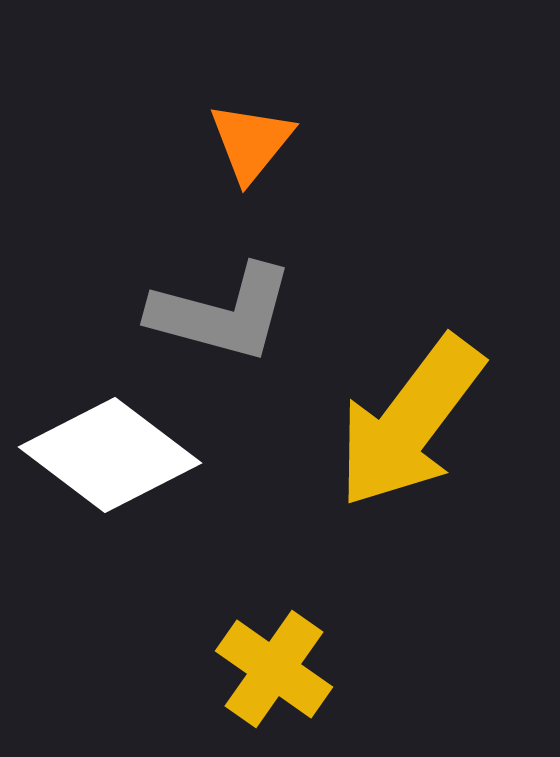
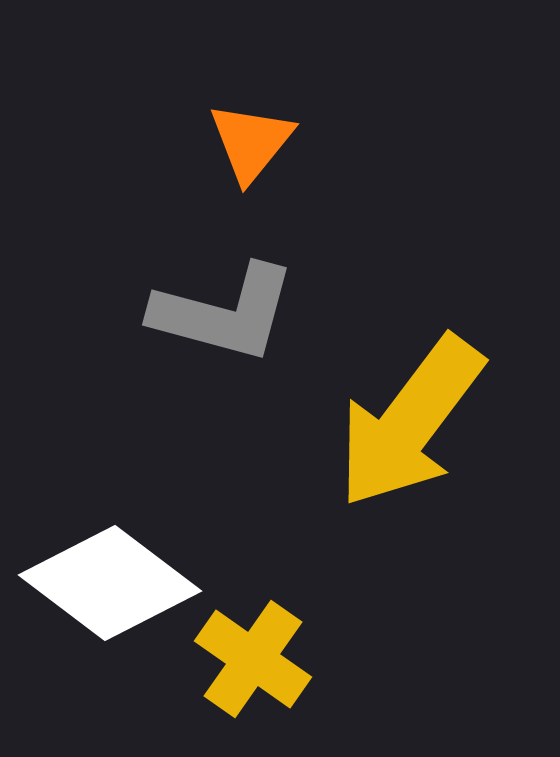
gray L-shape: moved 2 px right
white diamond: moved 128 px down
yellow cross: moved 21 px left, 10 px up
